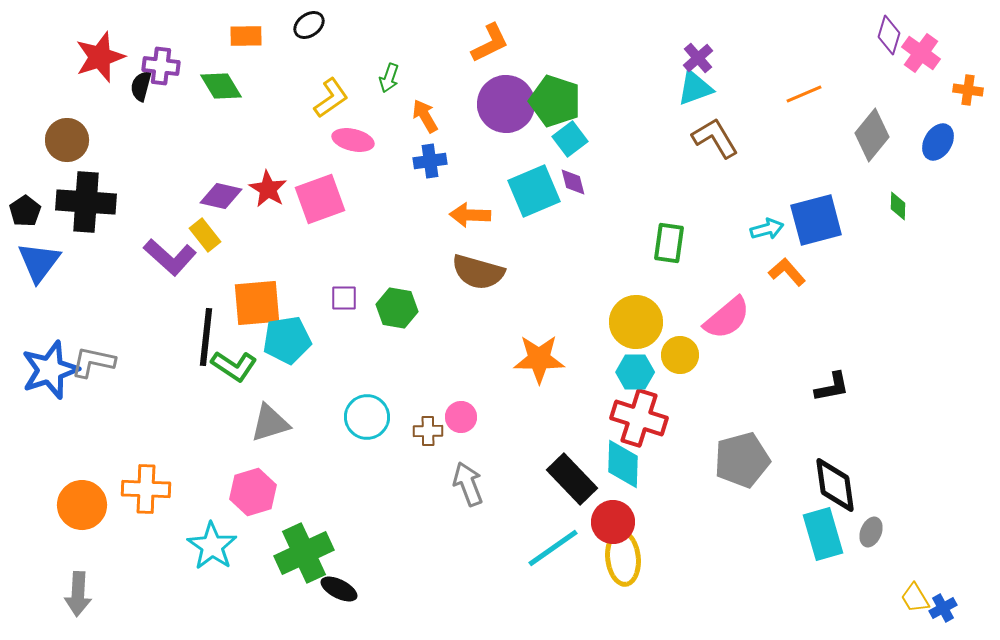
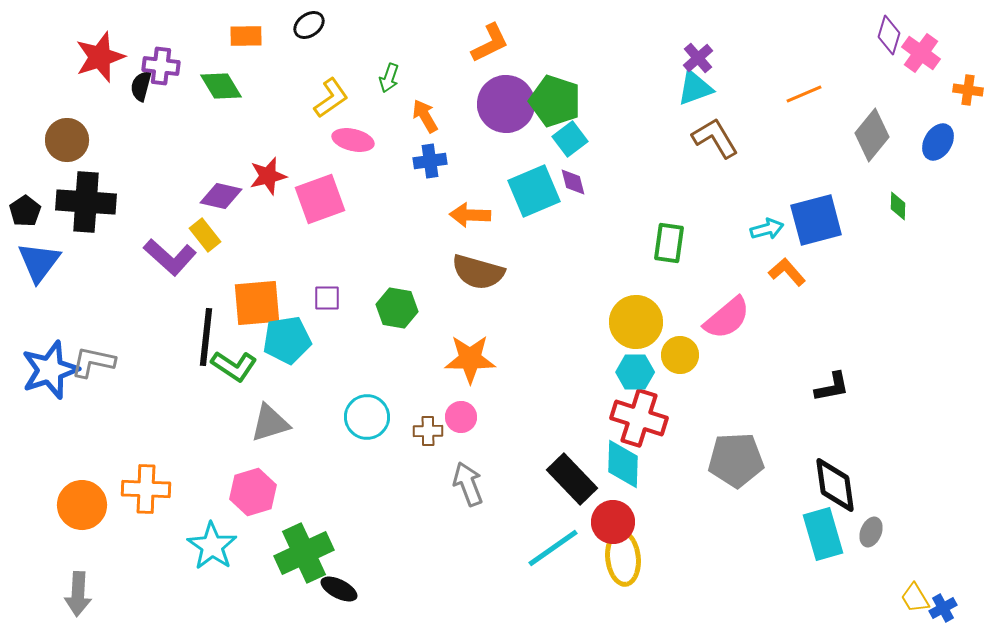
red star at (268, 189): moved 13 px up; rotated 27 degrees clockwise
purple square at (344, 298): moved 17 px left
orange star at (539, 359): moved 69 px left
gray pentagon at (742, 460): moved 6 px left; rotated 12 degrees clockwise
